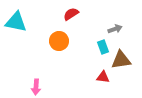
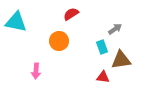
gray arrow: rotated 16 degrees counterclockwise
cyan rectangle: moved 1 px left
pink arrow: moved 16 px up
